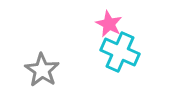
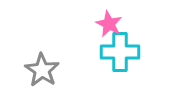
cyan cross: rotated 24 degrees counterclockwise
